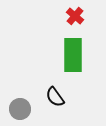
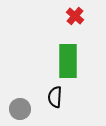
green rectangle: moved 5 px left, 6 px down
black semicircle: rotated 40 degrees clockwise
